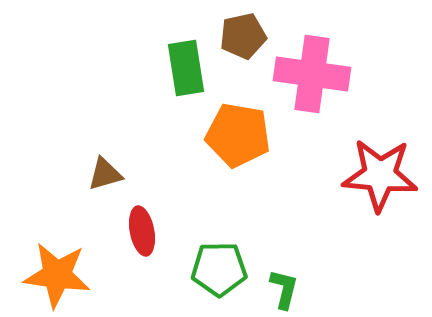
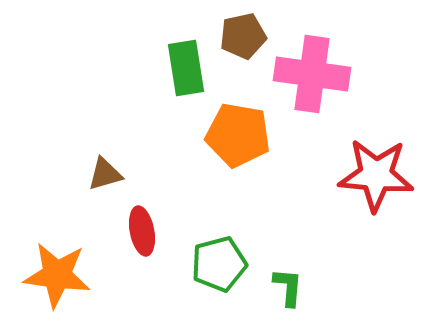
red star: moved 4 px left
green pentagon: moved 5 px up; rotated 14 degrees counterclockwise
green L-shape: moved 4 px right, 2 px up; rotated 9 degrees counterclockwise
